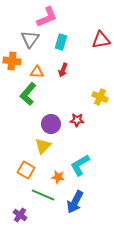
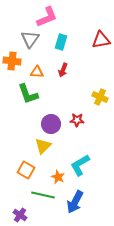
green L-shape: rotated 60 degrees counterclockwise
orange star: rotated 16 degrees clockwise
green line: rotated 10 degrees counterclockwise
